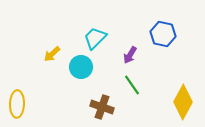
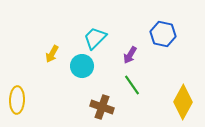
yellow arrow: rotated 18 degrees counterclockwise
cyan circle: moved 1 px right, 1 px up
yellow ellipse: moved 4 px up
